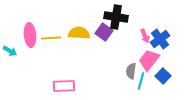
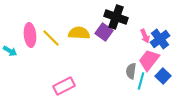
black cross: rotated 10 degrees clockwise
yellow line: rotated 48 degrees clockwise
pink rectangle: rotated 25 degrees counterclockwise
